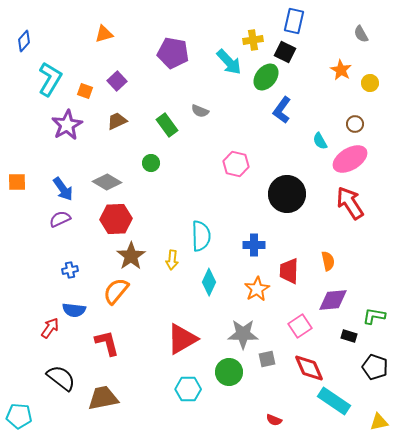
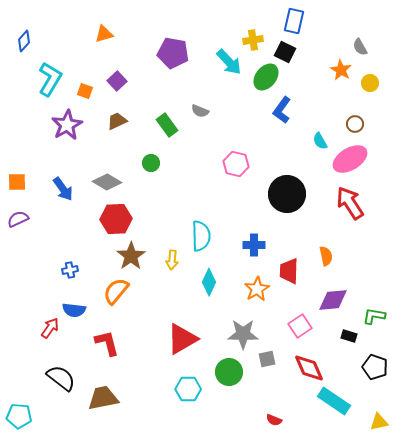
gray semicircle at (361, 34): moved 1 px left, 13 px down
purple semicircle at (60, 219): moved 42 px left
orange semicircle at (328, 261): moved 2 px left, 5 px up
